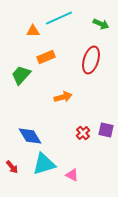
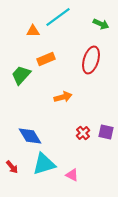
cyan line: moved 1 px left, 1 px up; rotated 12 degrees counterclockwise
orange rectangle: moved 2 px down
purple square: moved 2 px down
